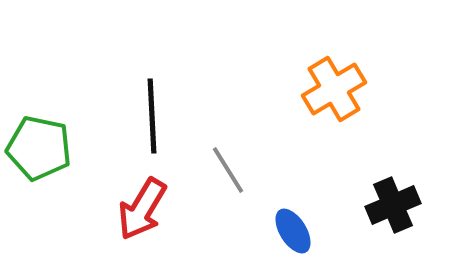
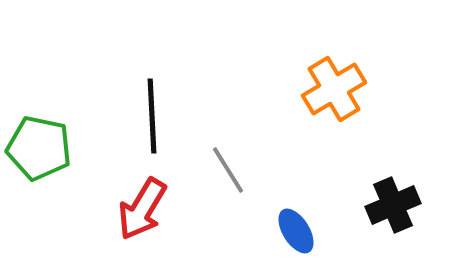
blue ellipse: moved 3 px right
